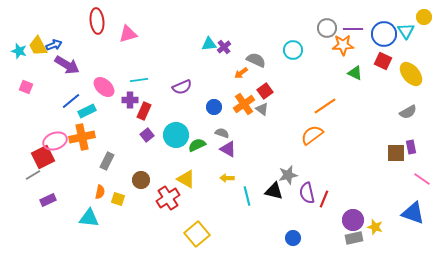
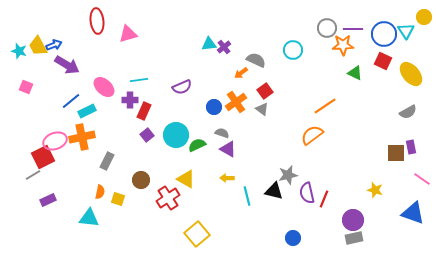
orange cross at (244, 104): moved 8 px left, 2 px up
yellow star at (375, 227): moved 37 px up
